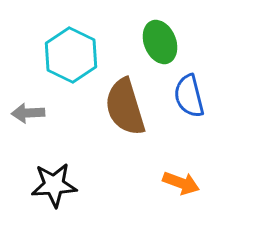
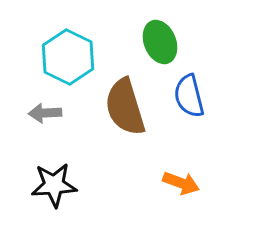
cyan hexagon: moved 3 px left, 2 px down
gray arrow: moved 17 px right
